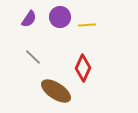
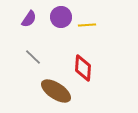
purple circle: moved 1 px right
red diamond: rotated 20 degrees counterclockwise
